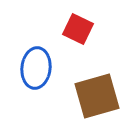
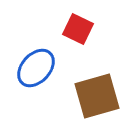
blue ellipse: rotated 36 degrees clockwise
